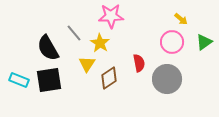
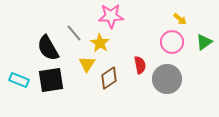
yellow arrow: moved 1 px left
red semicircle: moved 1 px right, 2 px down
black square: moved 2 px right
